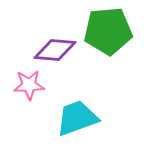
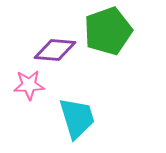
green pentagon: rotated 15 degrees counterclockwise
cyan trapezoid: rotated 93 degrees clockwise
